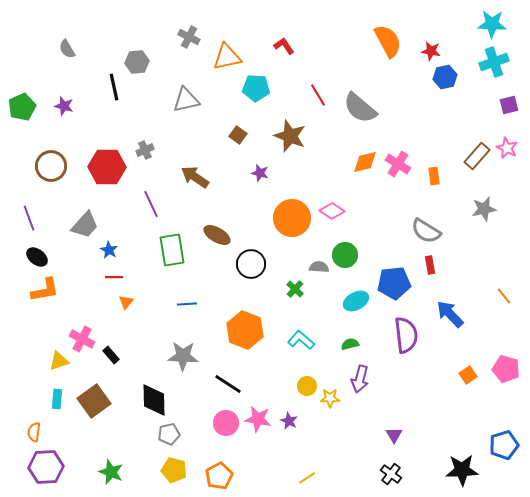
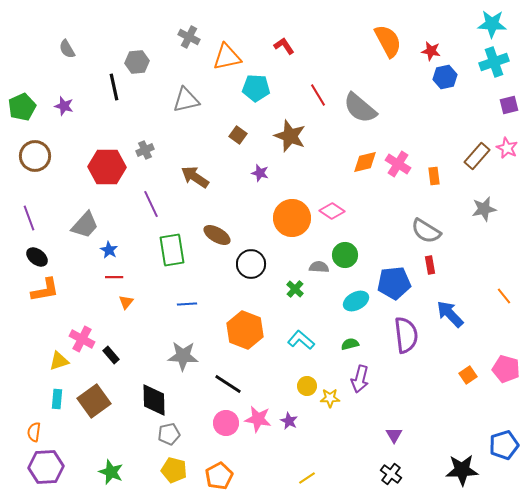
brown circle at (51, 166): moved 16 px left, 10 px up
